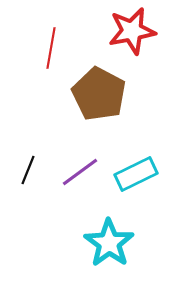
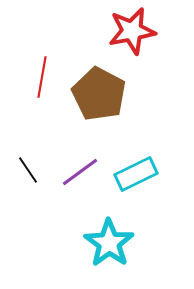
red line: moved 9 px left, 29 px down
black line: rotated 56 degrees counterclockwise
